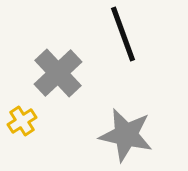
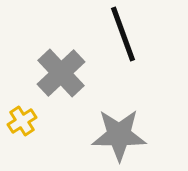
gray cross: moved 3 px right
gray star: moved 7 px left; rotated 12 degrees counterclockwise
